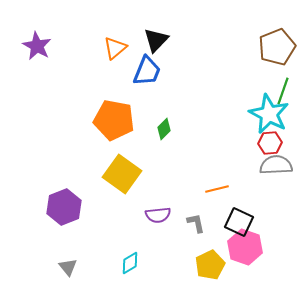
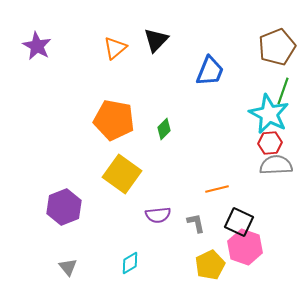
blue trapezoid: moved 63 px right
